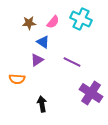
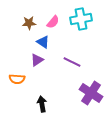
cyan cross: rotated 35 degrees counterclockwise
